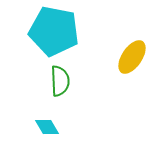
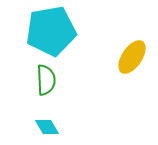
cyan pentagon: moved 3 px left; rotated 21 degrees counterclockwise
green semicircle: moved 14 px left, 1 px up
